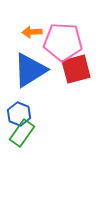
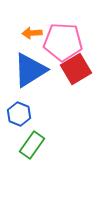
orange arrow: moved 1 px down
red square: rotated 16 degrees counterclockwise
green rectangle: moved 10 px right, 12 px down
